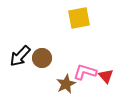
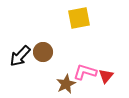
brown circle: moved 1 px right, 6 px up
red triangle: rotated 21 degrees clockwise
